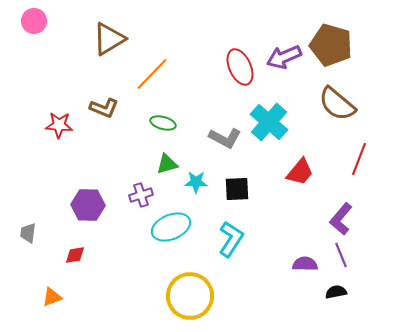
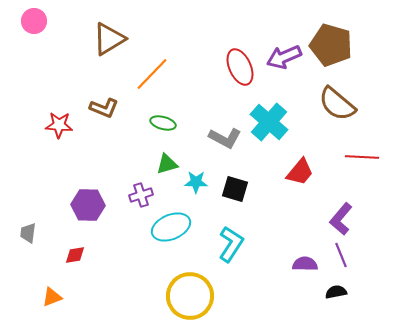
red line: moved 3 px right, 2 px up; rotated 72 degrees clockwise
black square: moved 2 px left; rotated 20 degrees clockwise
cyan L-shape: moved 5 px down
